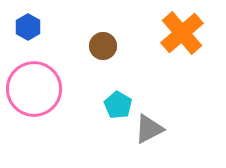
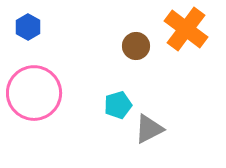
orange cross: moved 4 px right, 4 px up; rotated 12 degrees counterclockwise
brown circle: moved 33 px right
pink circle: moved 4 px down
cyan pentagon: rotated 24 degrees clockwise
